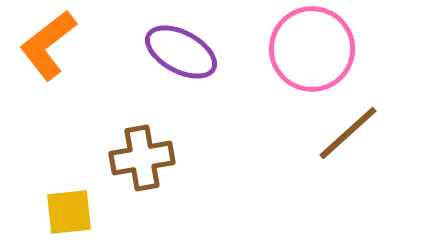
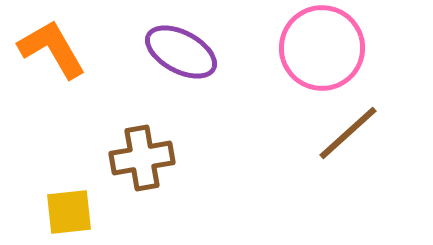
orange L-shape: moved 4 px right, 4 px down; rotated 98 degrees clockwise
pink circle: moved 10 px right, 1 px up
